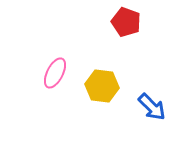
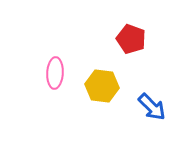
red pentagon: moved 5 px right, 17 px down
pink ellipse: rotated 24 degrees counterclockwise
